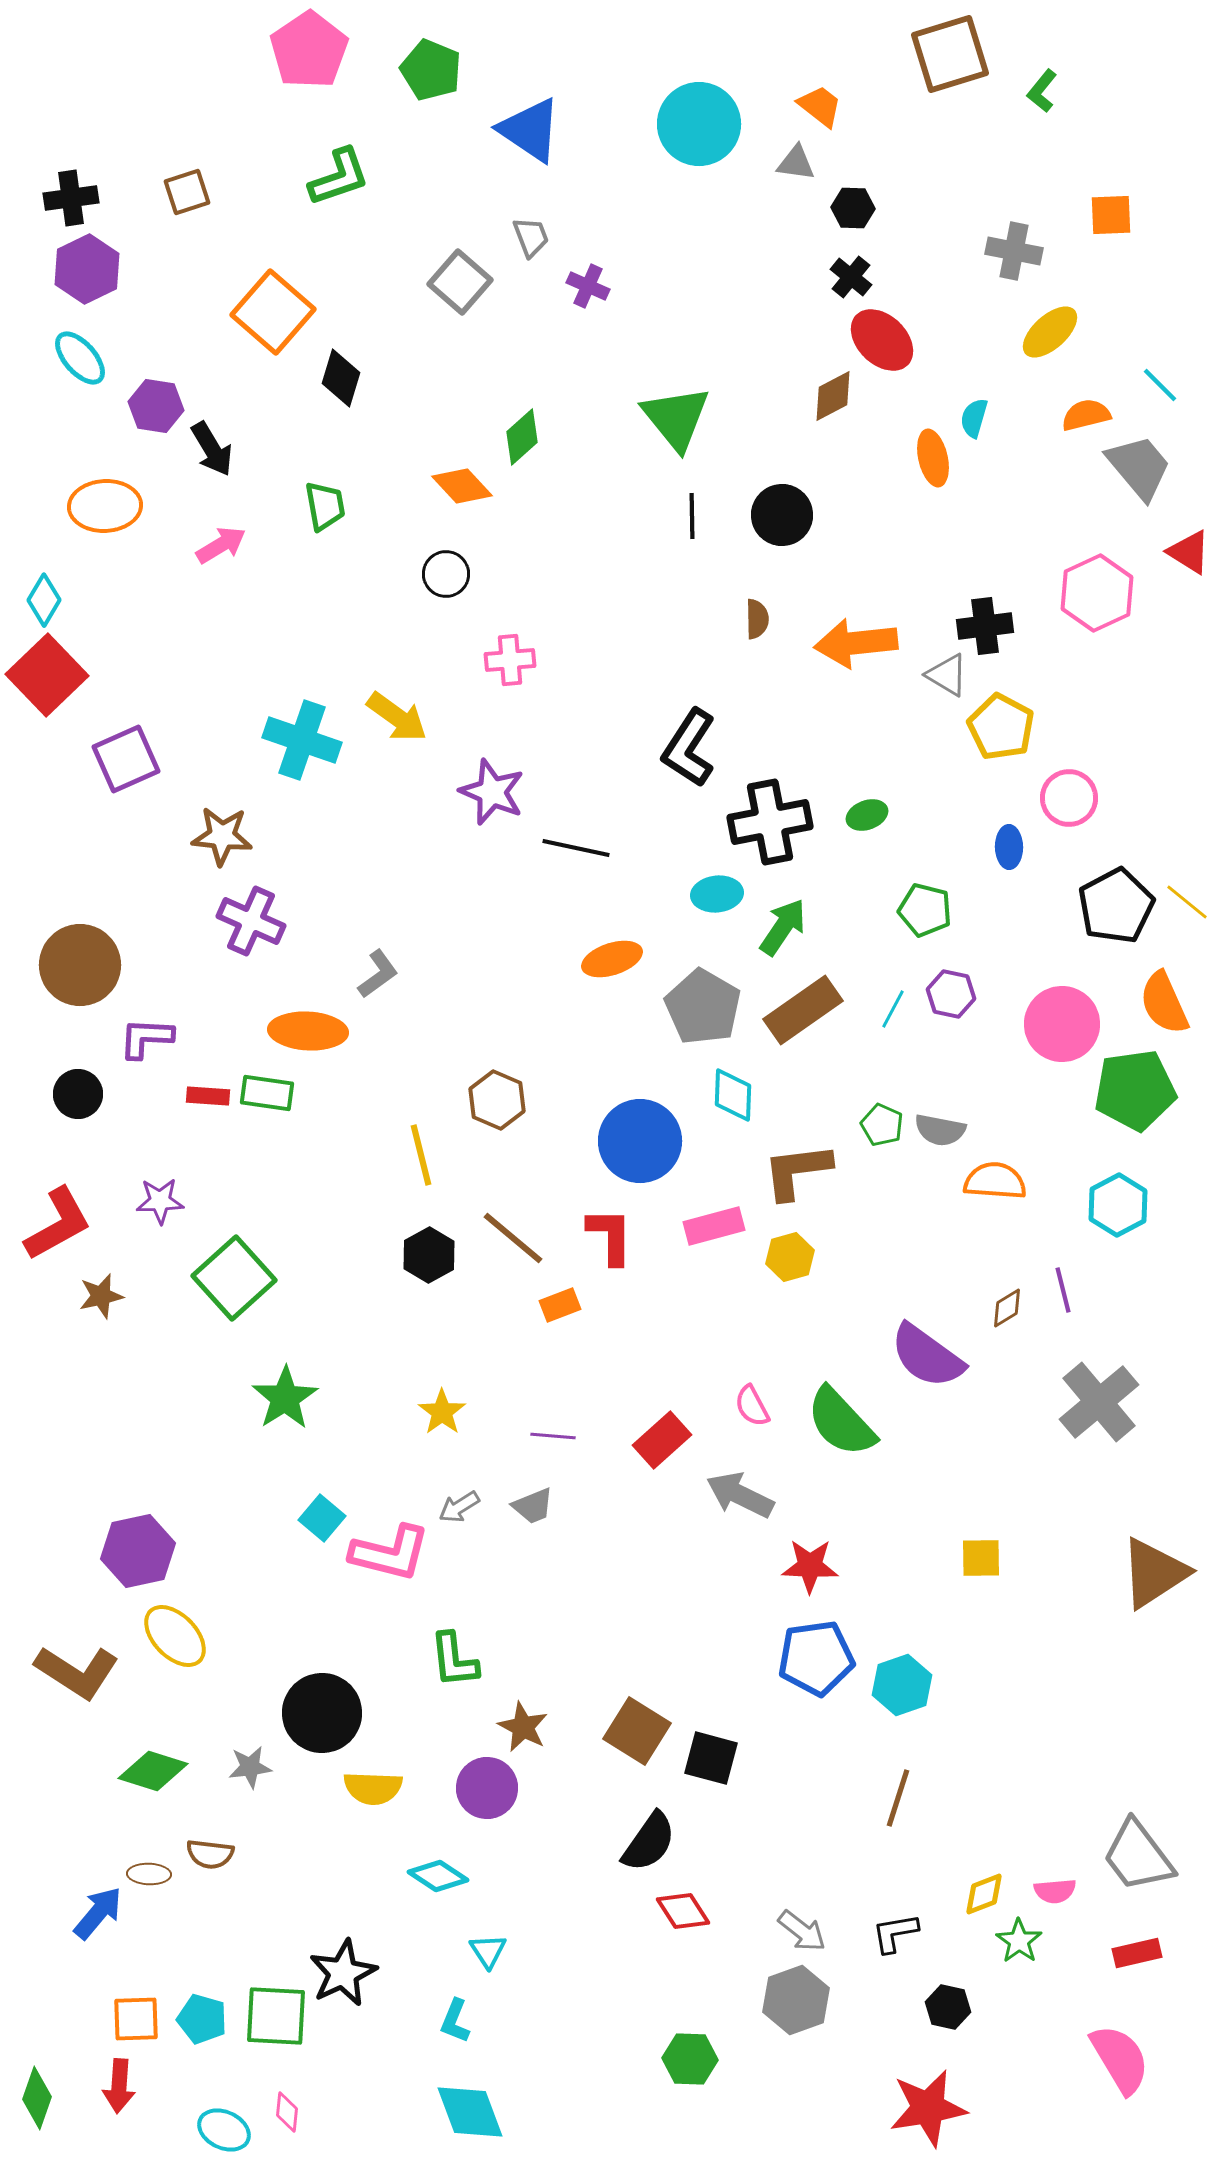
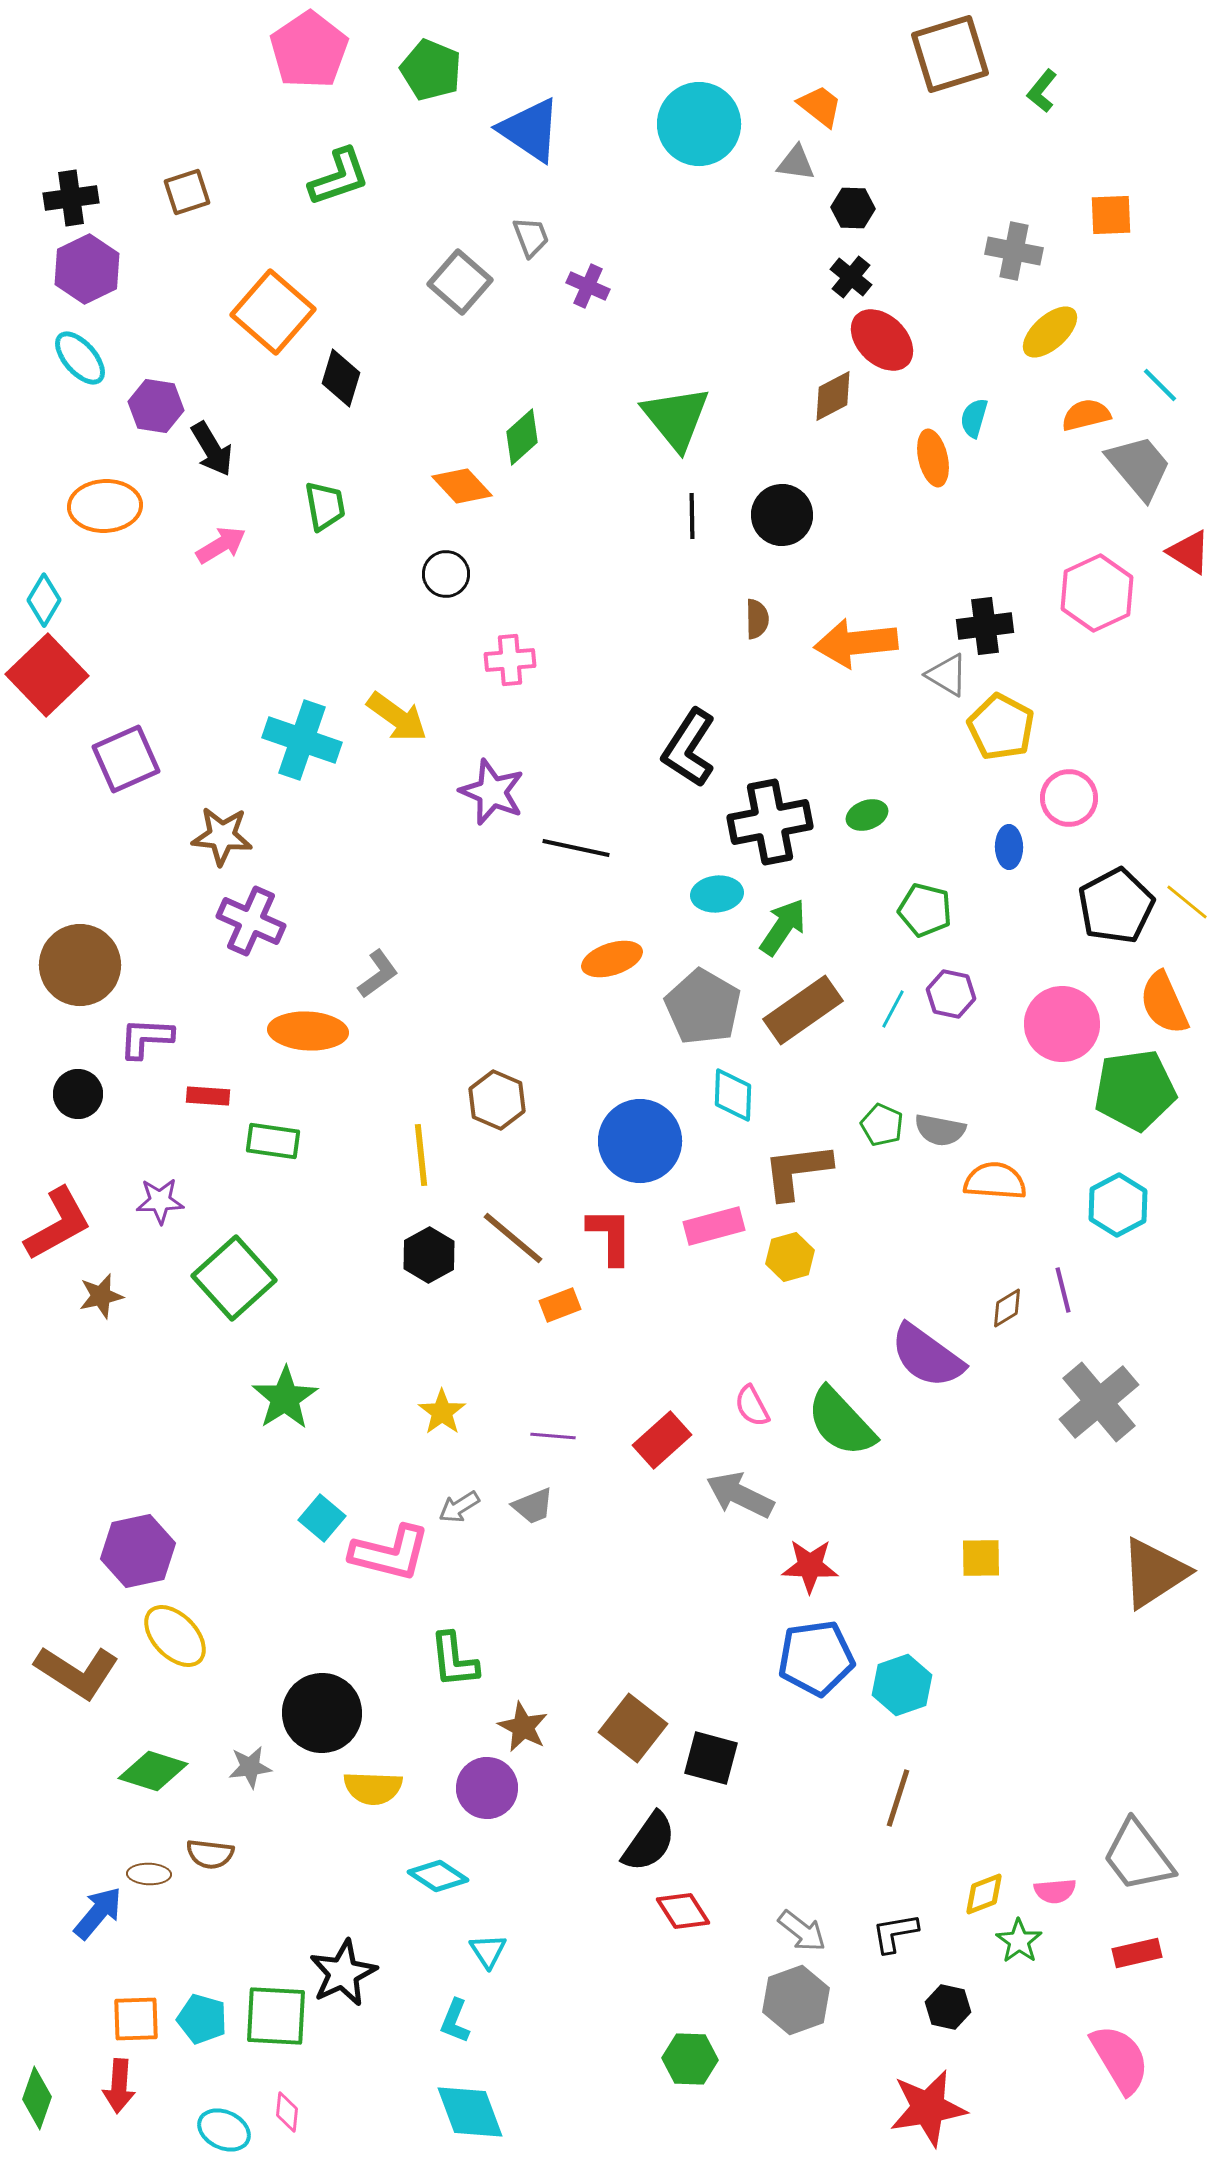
green rectangle at (267, 1093): moved 6 px right, 48 px down
yellow line at (421, 1155): rotated 8 degrees clockwise
brown square at (637, 1731): moved 4 px left, 3 px up; rotated 6 degrees clockwise
